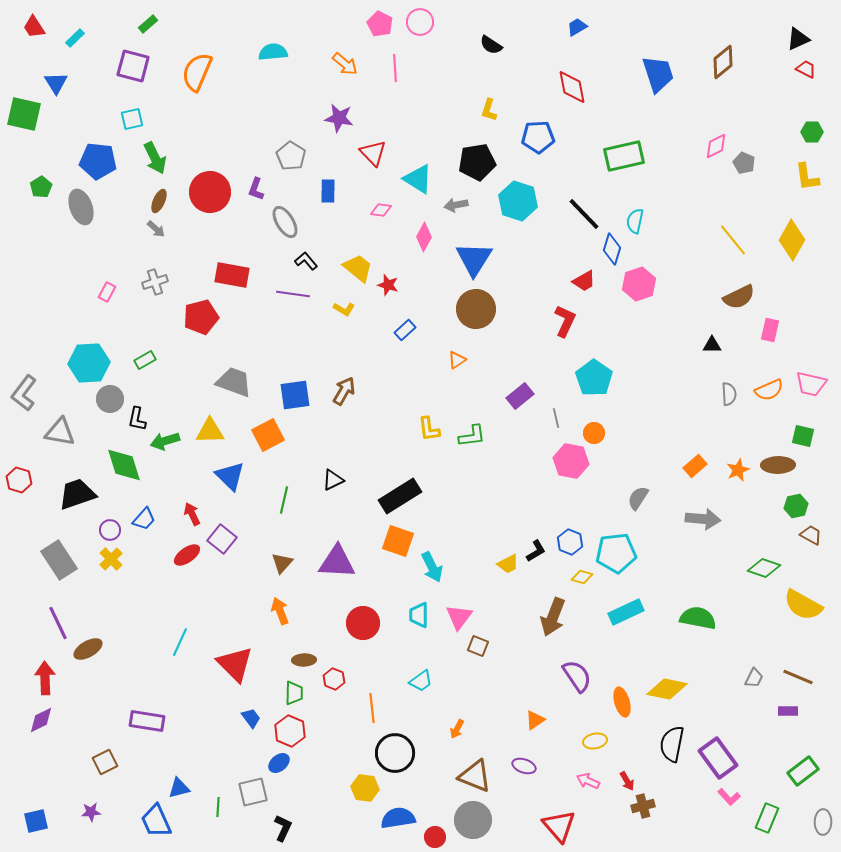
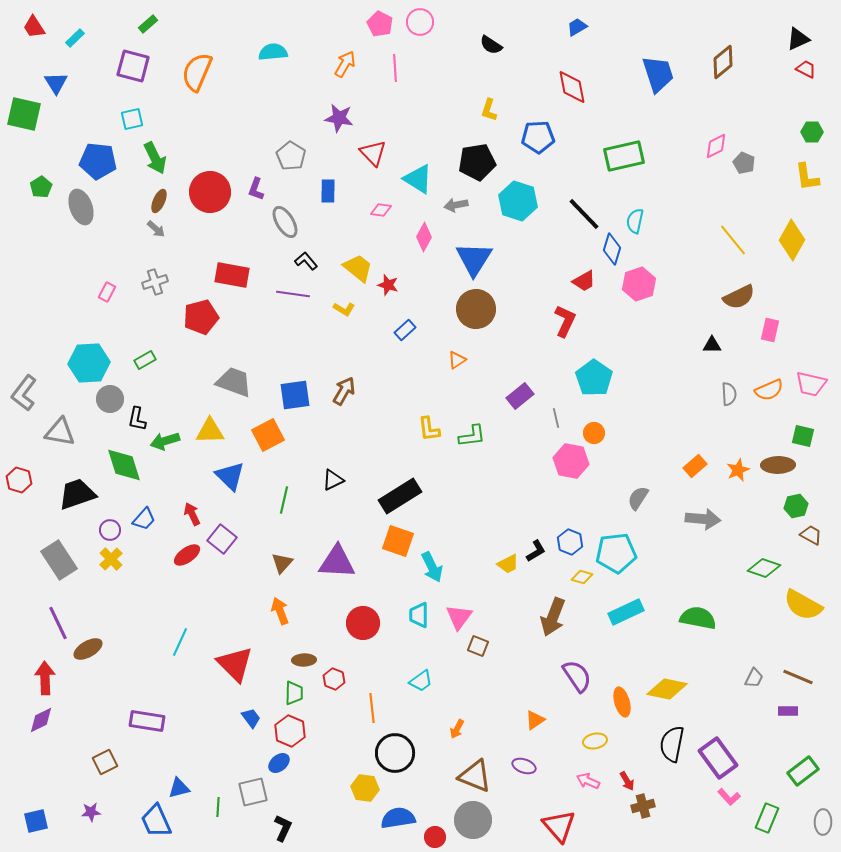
orange arrow at (345, 64): rotated 100 degrees counterclockwise
